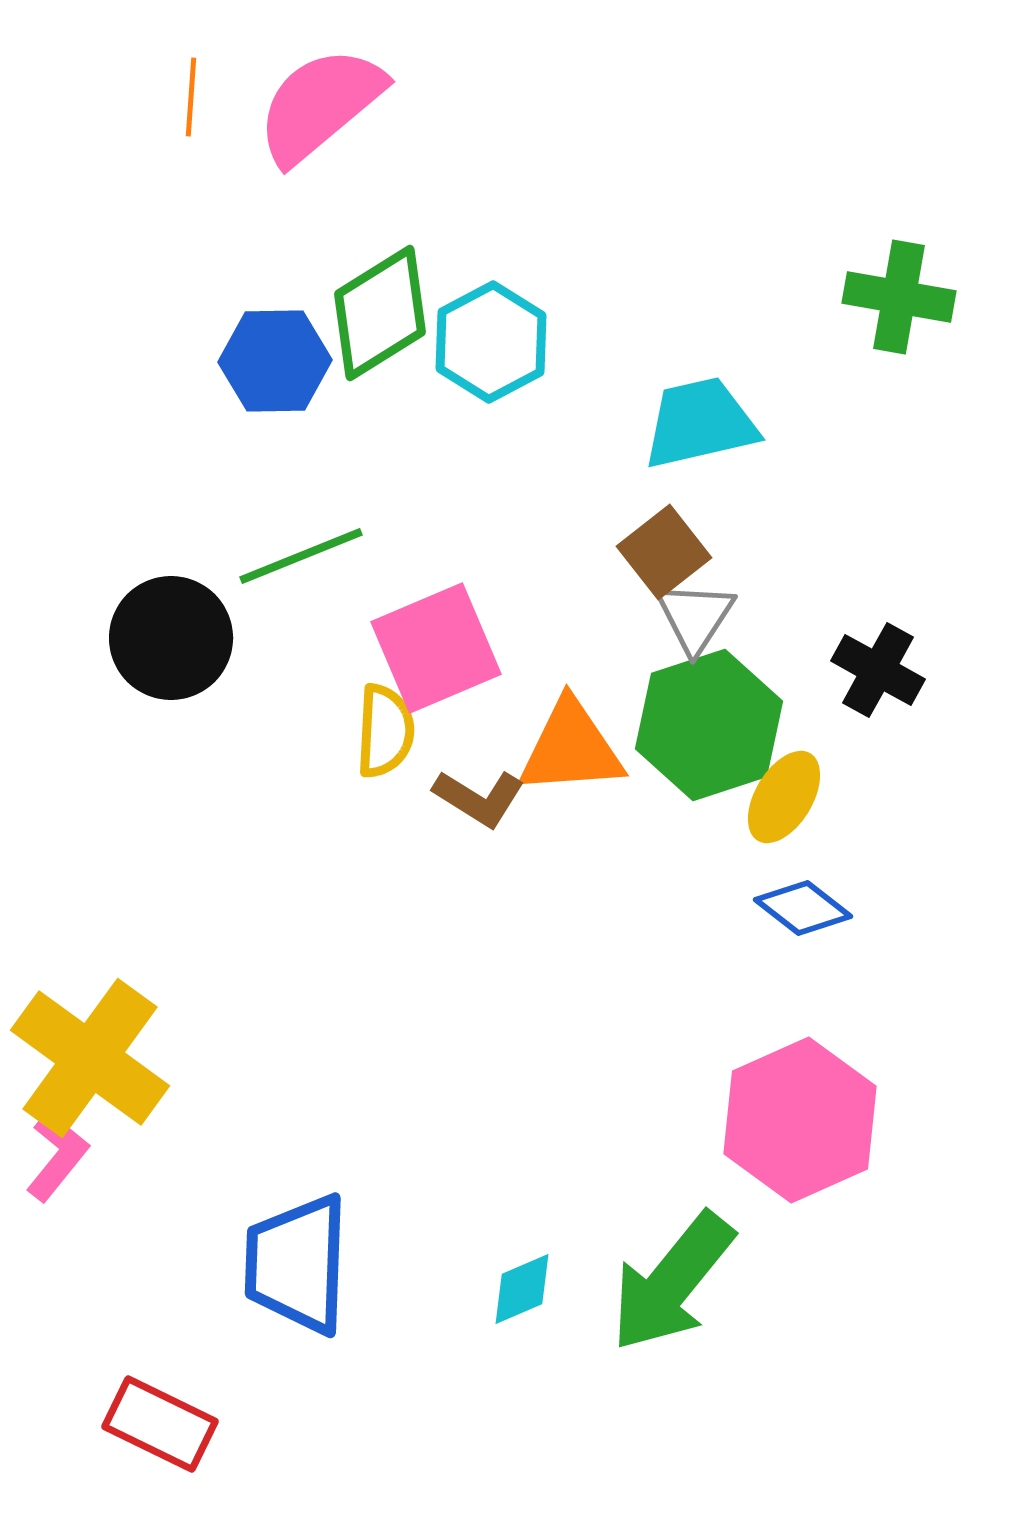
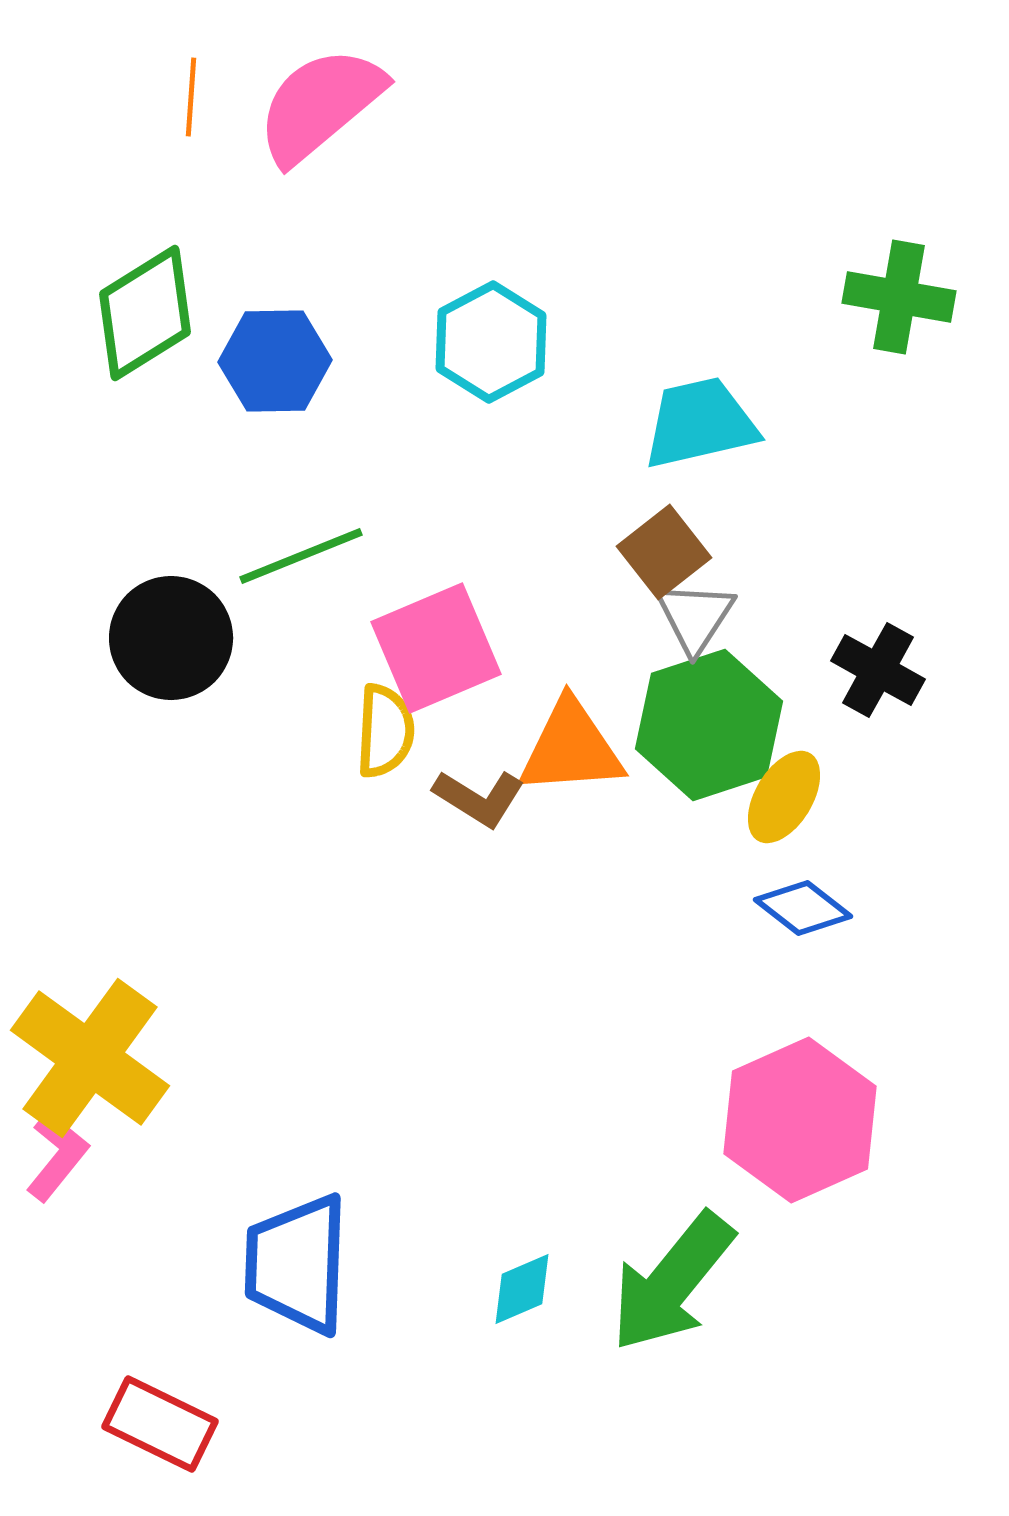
green diamond: moved 235 px left
